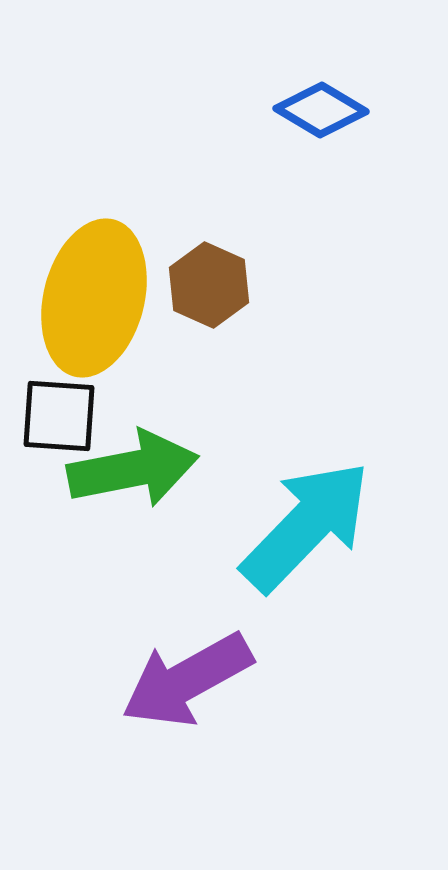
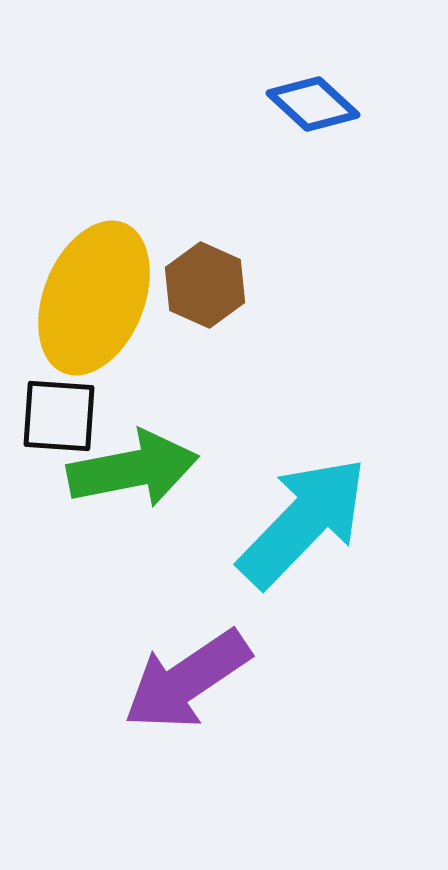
blue diamond: moved 8 px left, 6 px up; rotated 12 degrees clockwise
brown hexagon: moved 4 px left
yellow ellipse: rotated 8 degrees clockwise
cyan arrow: moved 3 px left, 4 px up
purple arrow: rotated 5 degrees counterclockwise
